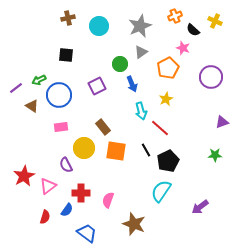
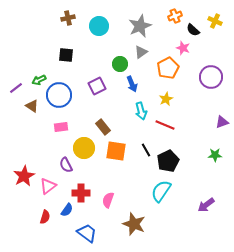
red line: moved 5 px right, 3 px up; rotated 18 degrees counterclockwise
purple arrow: moved 6 px right, 2 px up
